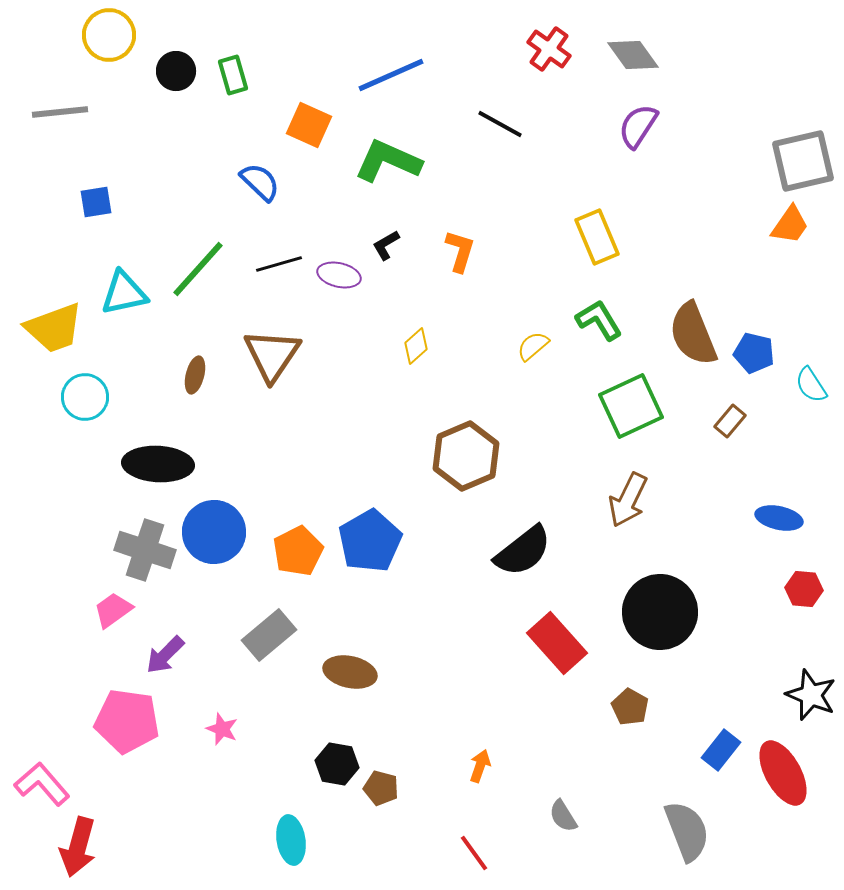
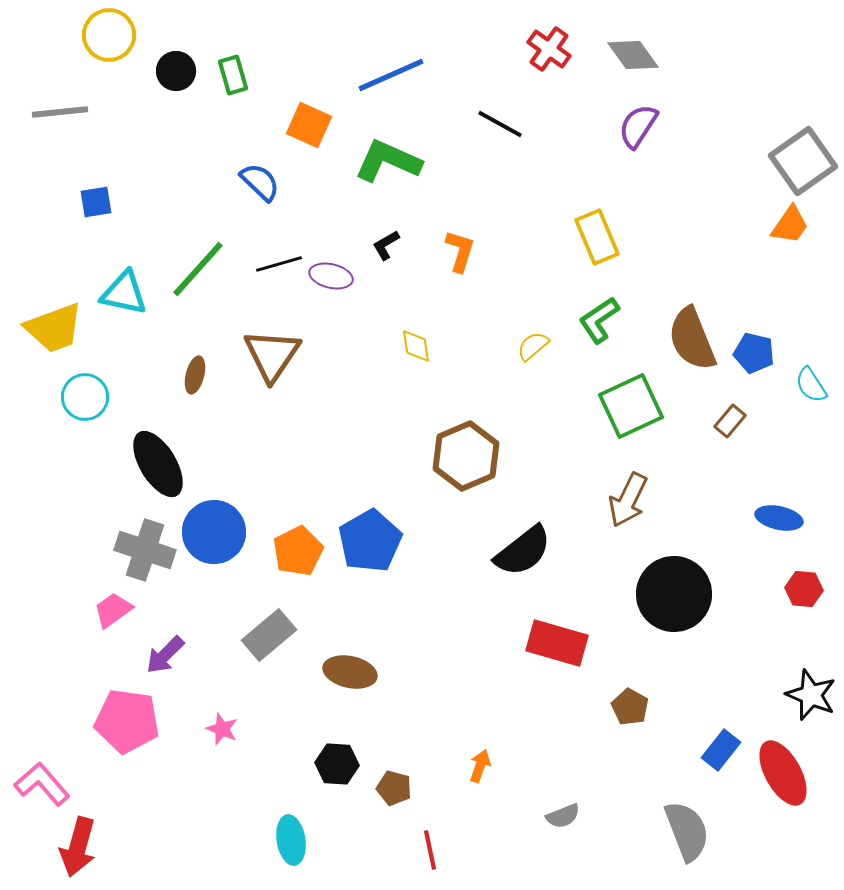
gray square at (803, 161): rotated 22 degrees counterclockwise
purple ellipse at (339, 275): moved 8 px left, 1 px down
cyan triangle at (124, 293): rotated 24 degrees clockwise
green L-shape at (599, 320): rotated 93 degrees counterclockwise
brown semicircle at (693, 334): moved 1 px left, 5 px down
yellow diamond at (416, 346): rotated 57 degrees counterclockwise
black ellipse at (158, 464): rotated 56 degrees clockwise
black circle at (660, 612): moved 14 px right, 18 px up
red rectangle at (557, 643): rotated 32 degrees counterclockwise
black hexagon at (337, 764): rotated 6 degrees counterclockwise
brown pentagon at (381, 788): moved 13 px right
gray semicircle at (563, 816): rotated 80 degrees counterclockwise
red line at (474, 853): moved 44 px left, 3 px up; rotated 24 degrees clockwise
